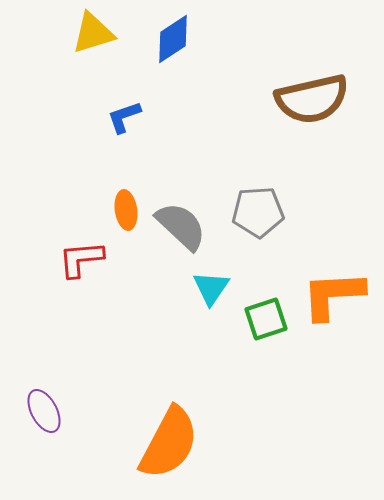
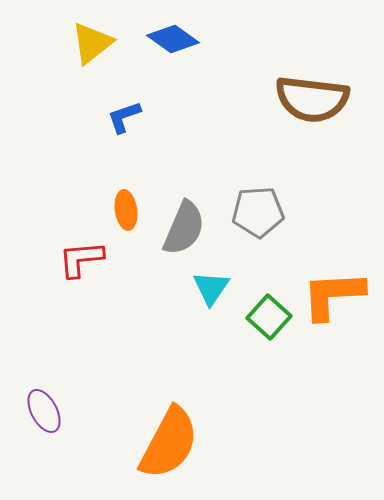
yellow triangle: moved 1 px left, 10 px down; rotated 21 degrees counterclockwise
blue diamond: rotated 69 degrees clockwise
brown semicircle: rotated 20 degrees clockwise
gray semicircle: moved 3 px right, 2 px down; rotated 70 degrees clockwise
green square: moved 3 px right, 2 px up; rotated 30 degrees counterclockwise
